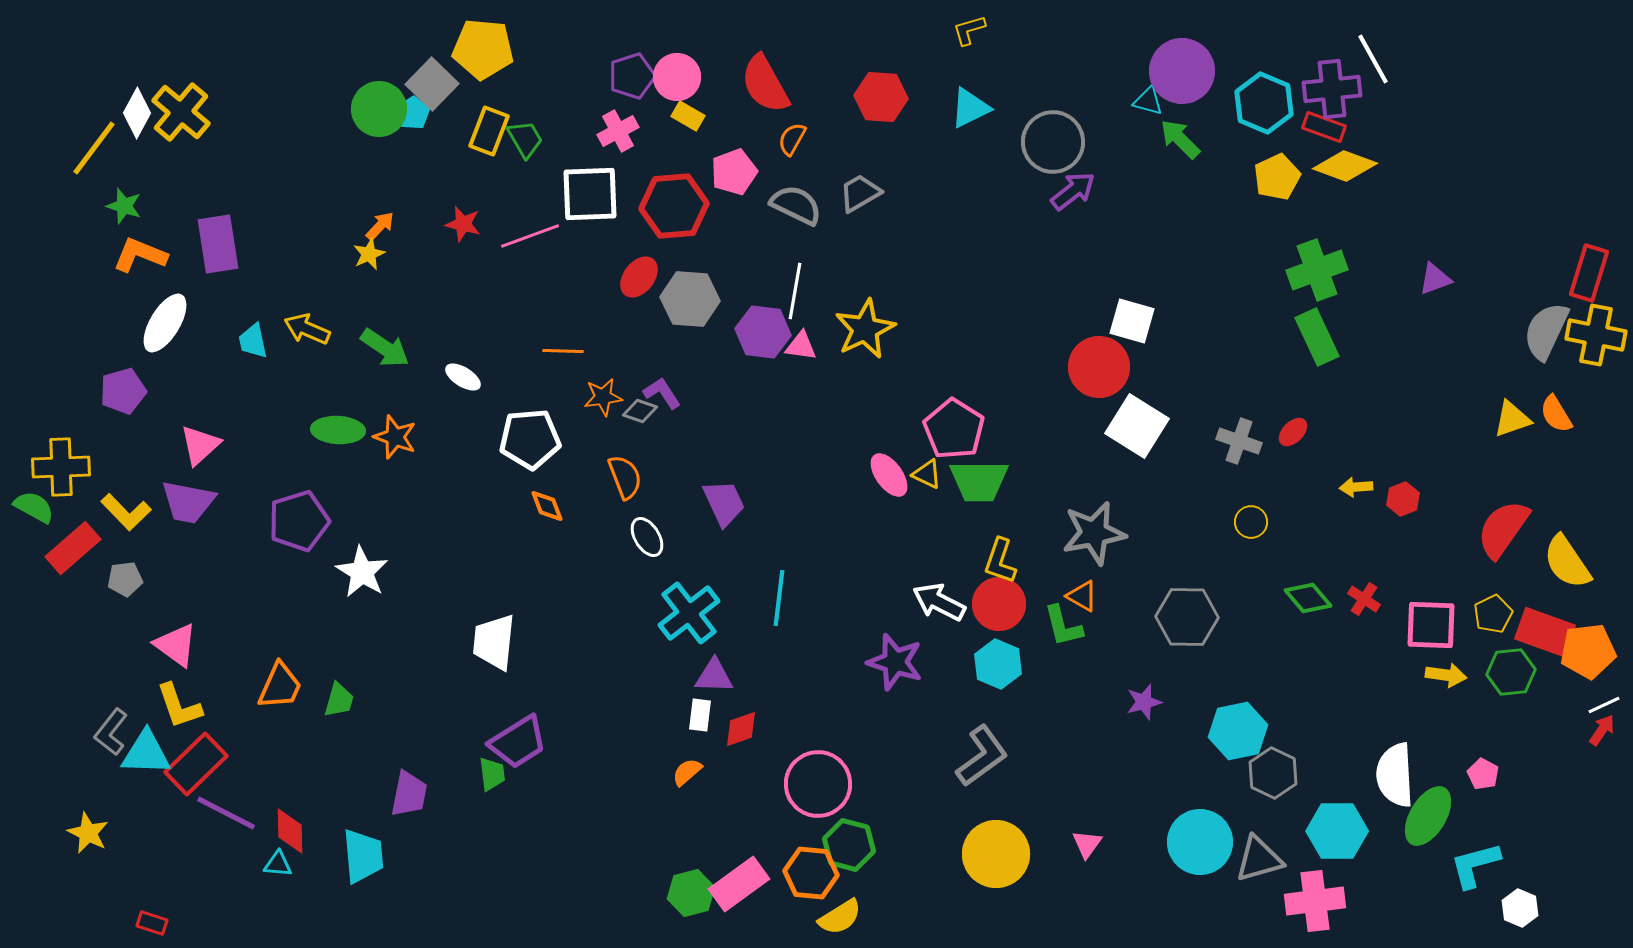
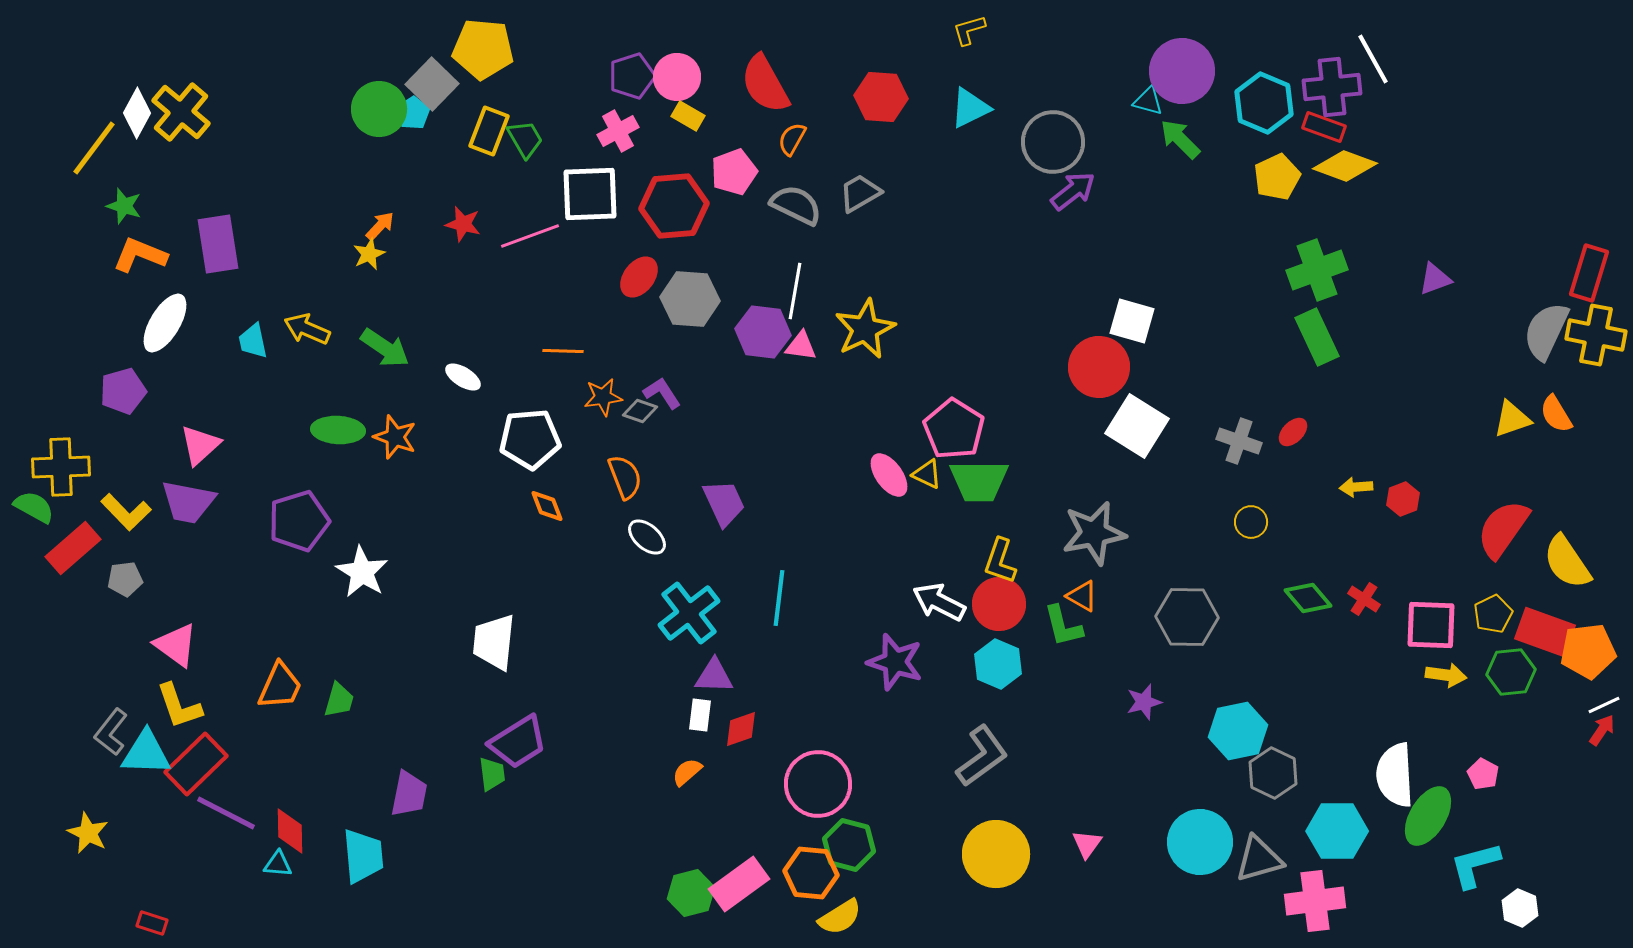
purple cross at (1332, 89): moved 2 px up
white ellipse at (647, 537): rotated 18 degrees counterclockwise
